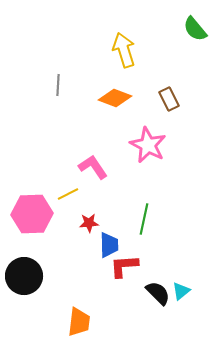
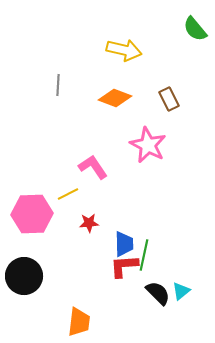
yellow arrow: rotated 120 degrees clockwise
green line: moved 36 px down
blue trapezoid: moved 15 px right, 1 px up
